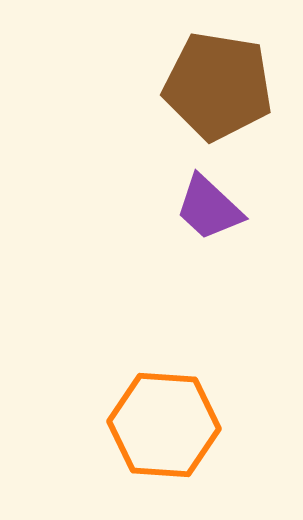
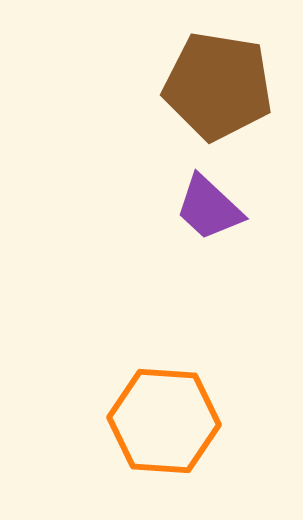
orange hexagon: moved 4 px up
